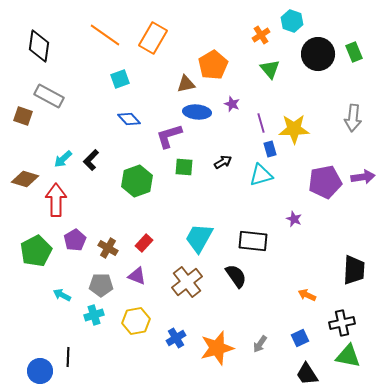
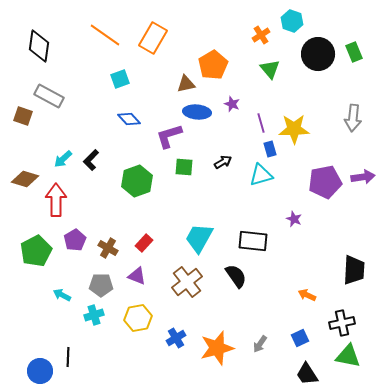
yellow hexagon at (136, 321): moved 2 px right, 3 px up
